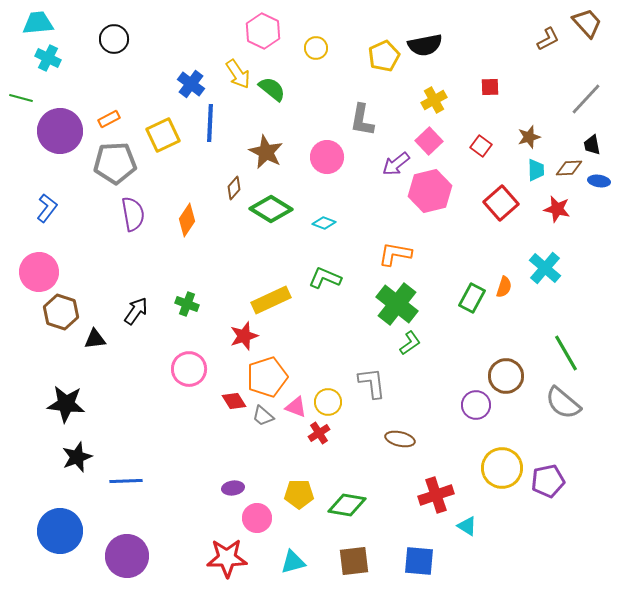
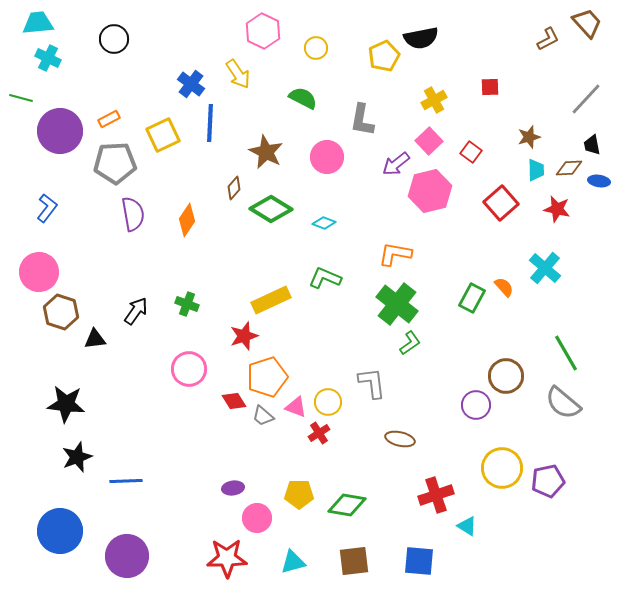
black semicircle at (425, 45): moved 4 px left, 7 px up
green semicircle at (272, 89): moved 31 px right, 9 px down; rotated 12 degrees counterclockwise
red square at (481, 146): moved 10 px left, 6 px down
orange semicircle at (504, 287): rotated 60 degrees counterclockwise
